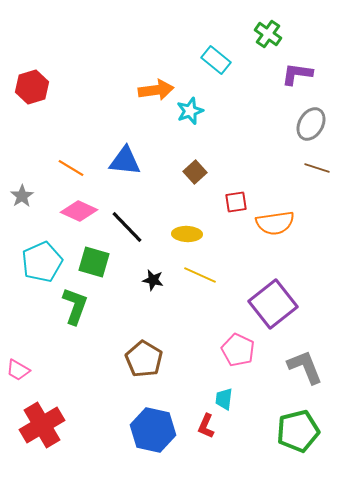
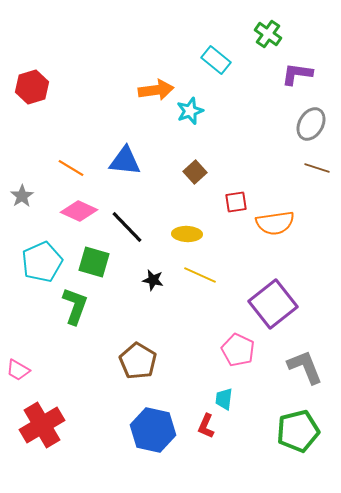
brown pentagon: moved 6 px left, 2 px down
